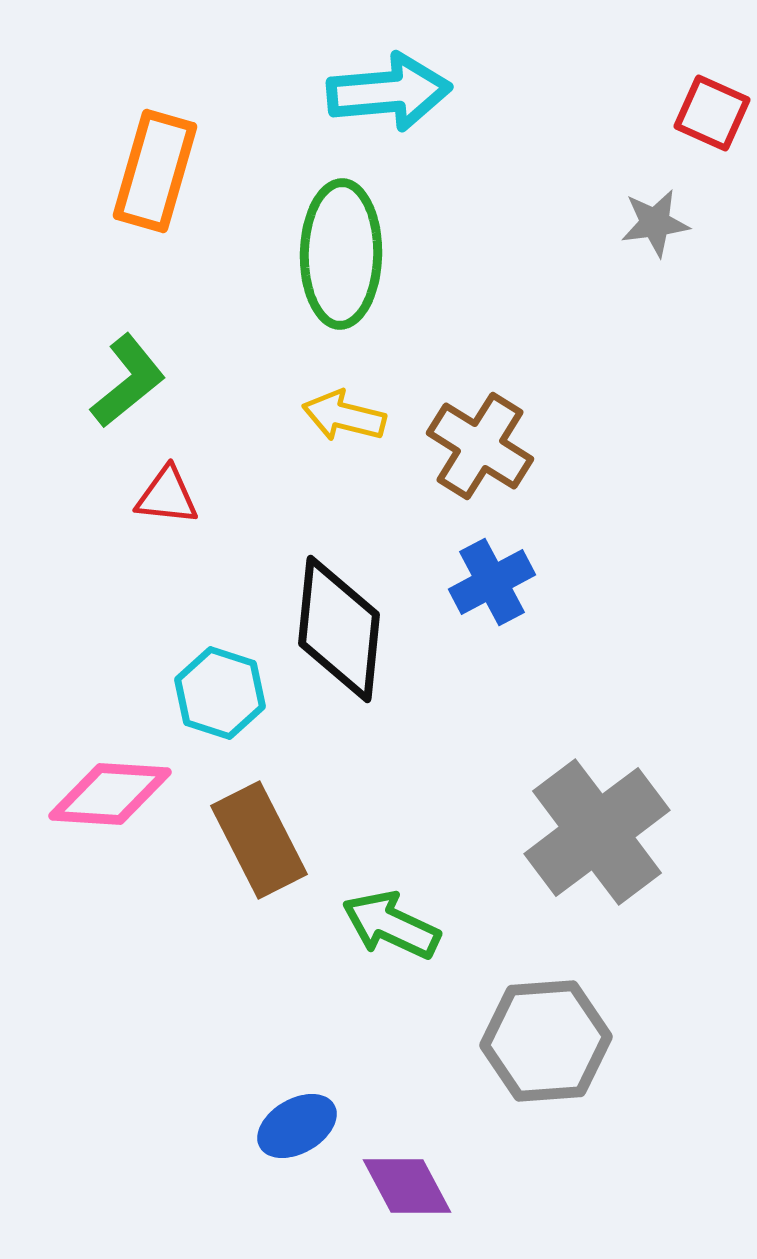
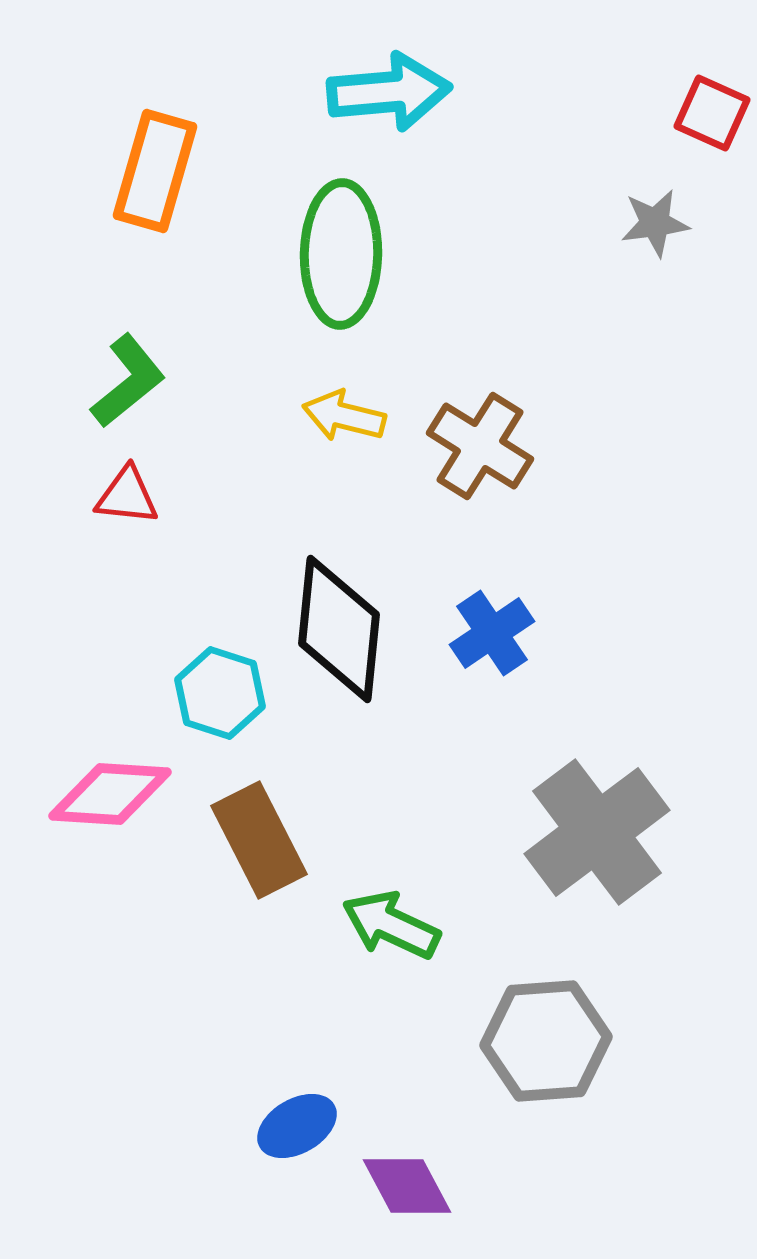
red triangle: moved 40 px left
blue cross: moved 51 px down; rotated 6 degrees counterclockwise
